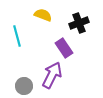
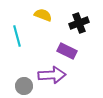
purple rectangle: moved 3 px right, 3 px down; rotated 30 degrees counterclockwise
purple arrow: rotated 60 degrees clockwise
